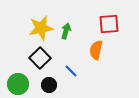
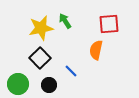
green arrow: moved 1 px left, 10 px up; rotated 49 degrees counterclockwise
